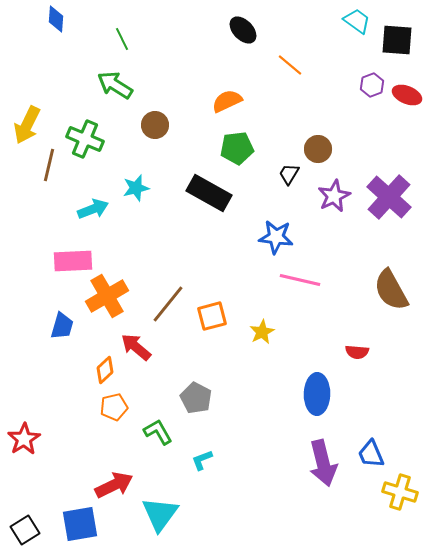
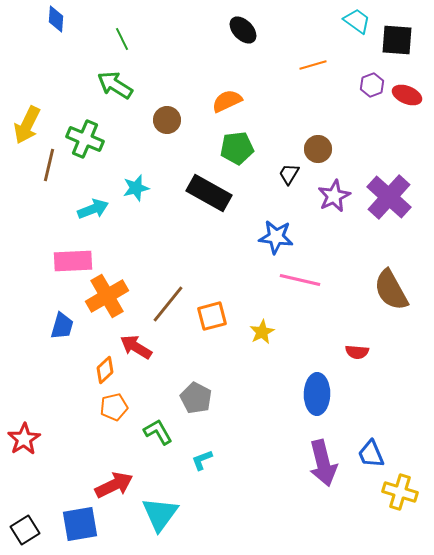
orange line at (290, 65): moved 23 px right; rotated 56 degrees counterclockwise
brown circle at (155, 125): moved 12 px right, 5 px up
red arrow at (136, 347): rotated 8 degrees counterclockwise
